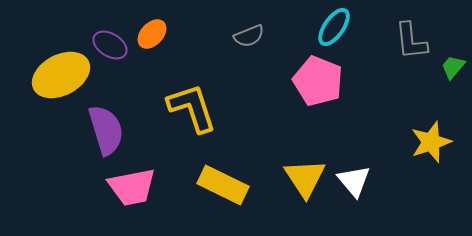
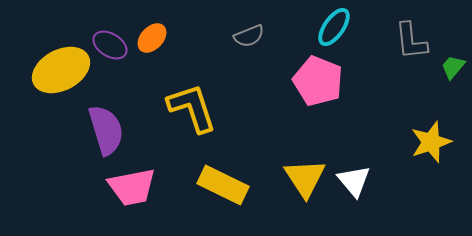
orange ellipse: moved 4 px down
yellow ellipse: moved 5 px up
